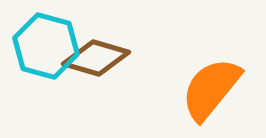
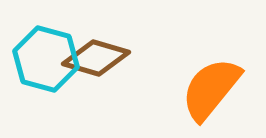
cyan hexagon: moved 13 px down
